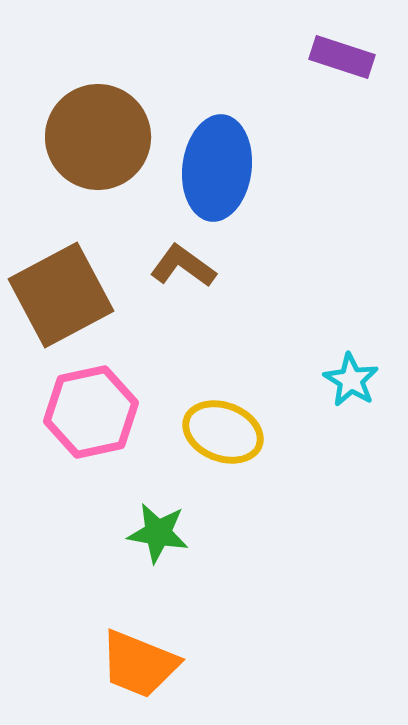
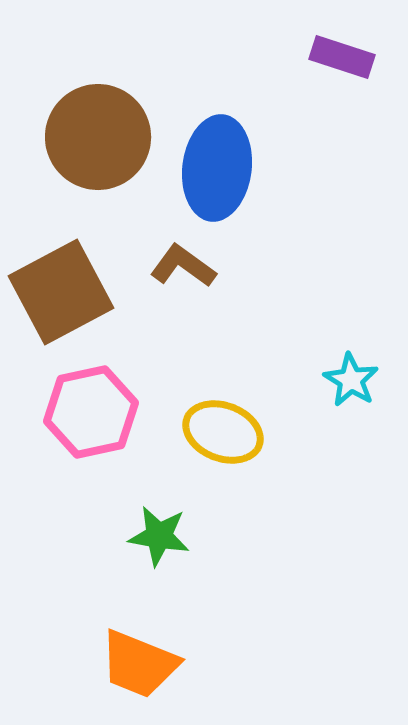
brown square: moved 3 px up
green star: moved 1 px right, 3 px down
